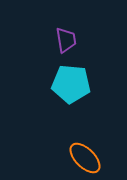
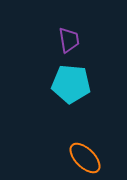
purple trapezoid: moved 3 px right
